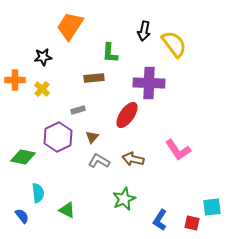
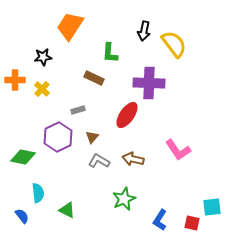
brown rectangle: rotated 30 degrees clockwise
